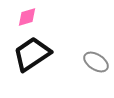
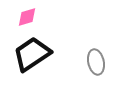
gray ellipse: rotated 45 degrees clockwise
